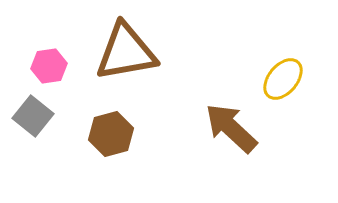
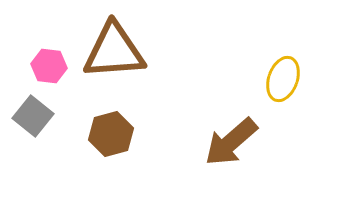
brown triangle: moved 12 px left, 1 px up; rotated 6 degrees clockwise
pink hexagon: rotated 16 degrees clockwise
yellow ellipse: rotated 21 degrees counterclockwise
brown arrow: moved 14 px down; rotated 84 degrees counterclockwise
